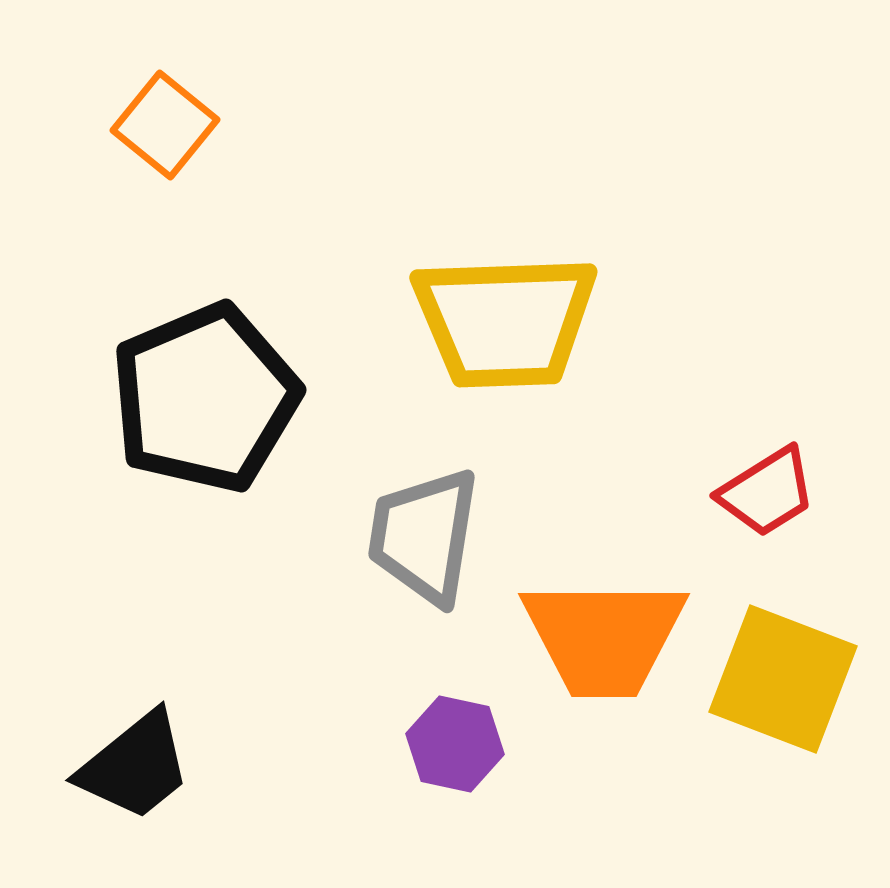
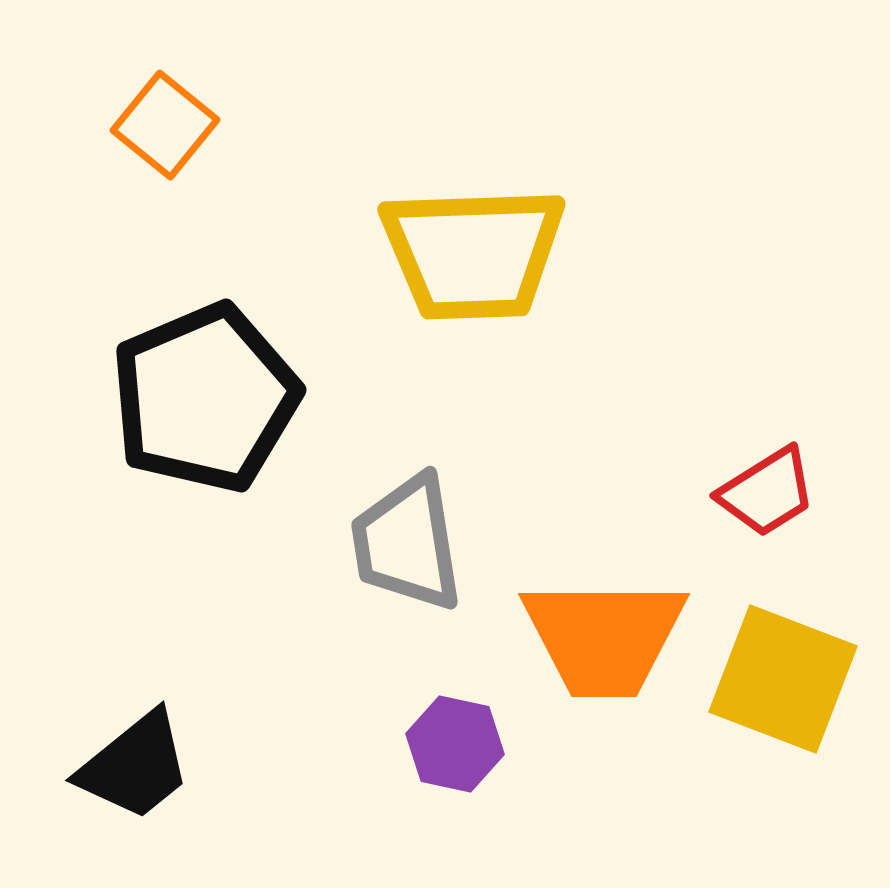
yellow trapezoid: moved 32 px left, 68 px up
gray trapezoid: moved 17 px left, 7 px down; rotated 18 degrees counterclockwise
